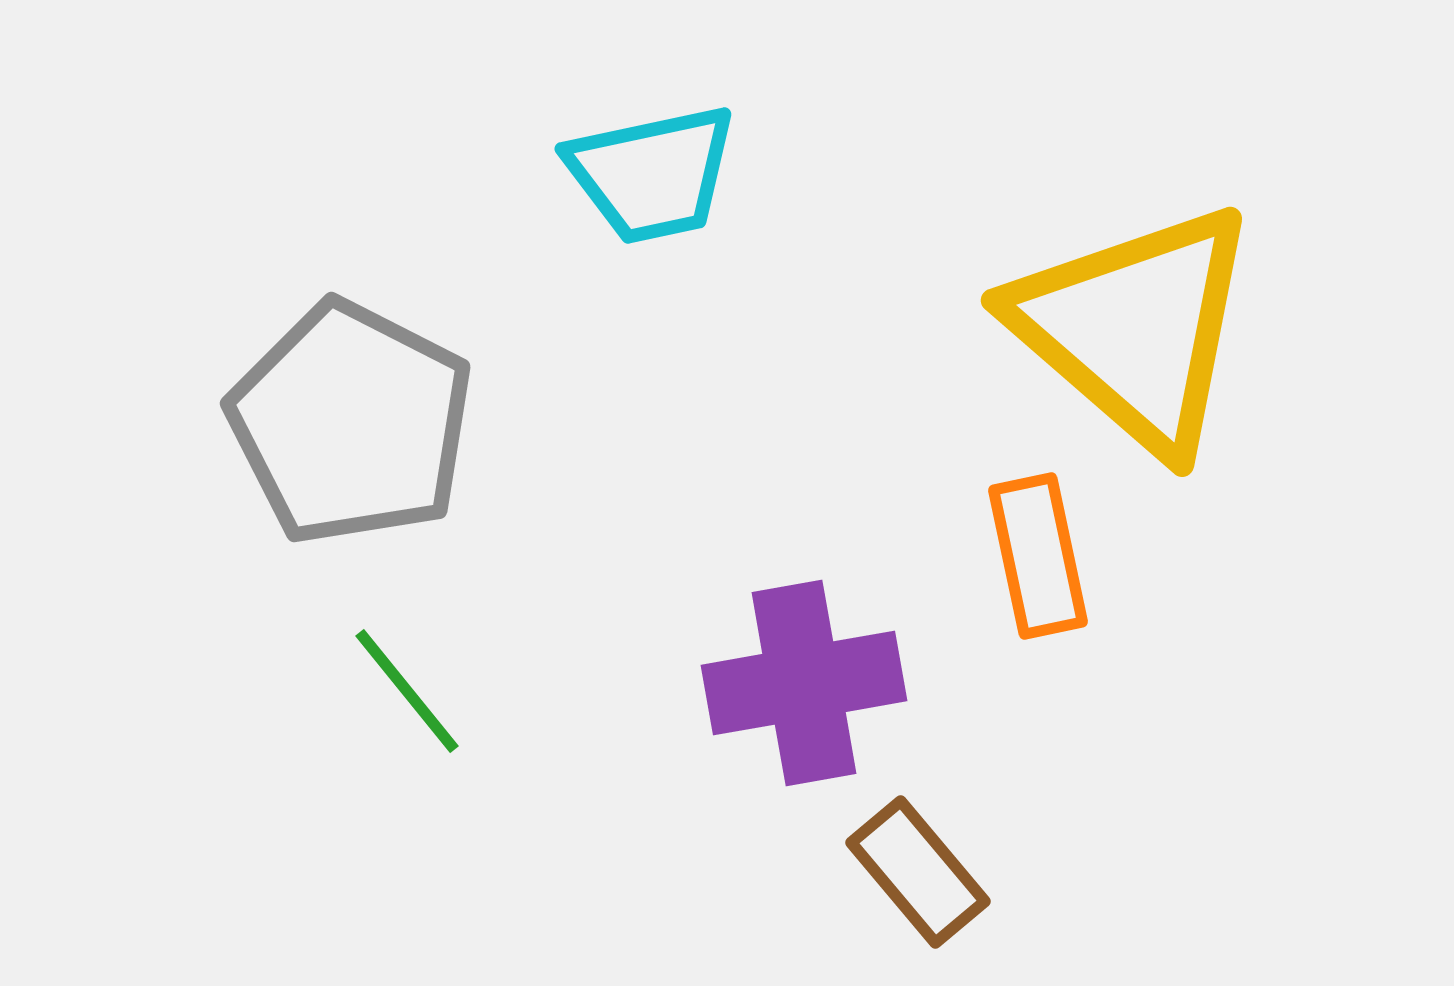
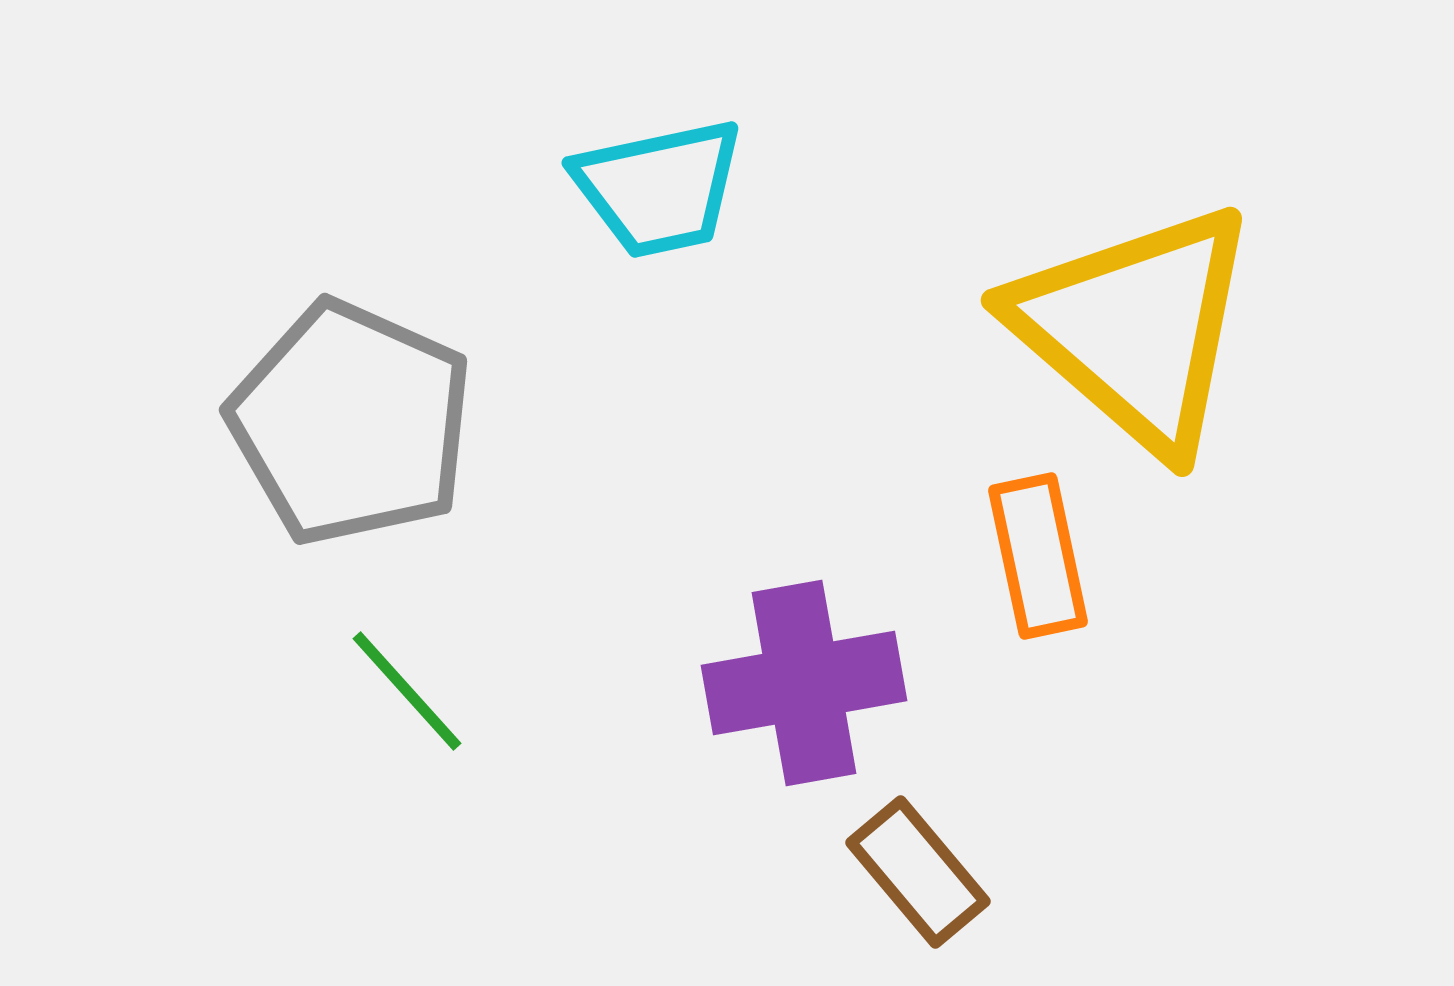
cyan trapezoid: moved 7 px right, 14 px down
gray pentagon: rotated 3 degrees counterclockwise
green line: rotated 3 degrees counterclockwise
